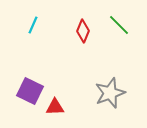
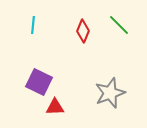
cyan line: rotated 18 degrees counterclockwise
purple square: moved 9 px right, 9 px up
